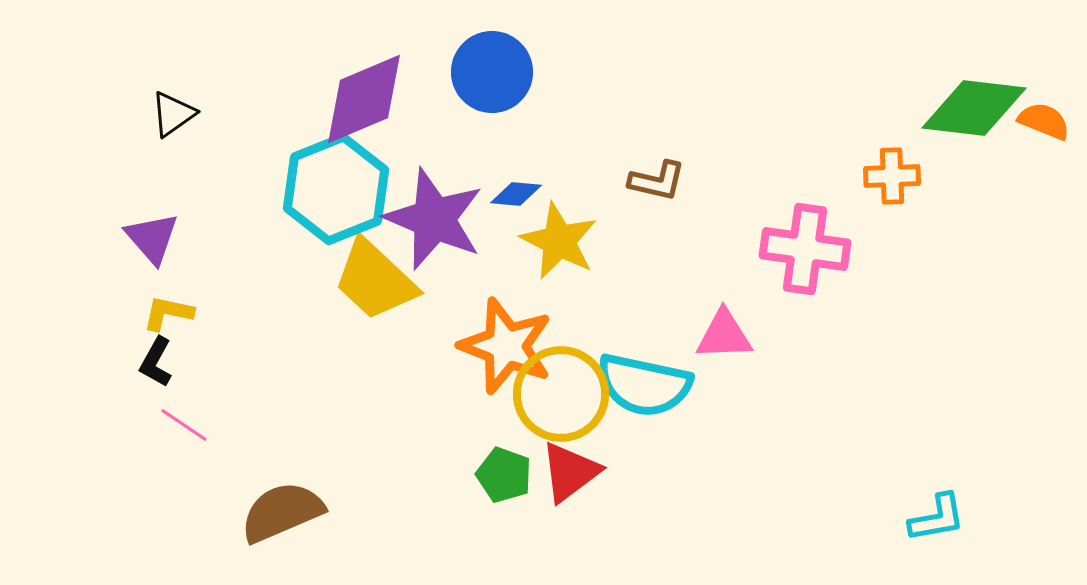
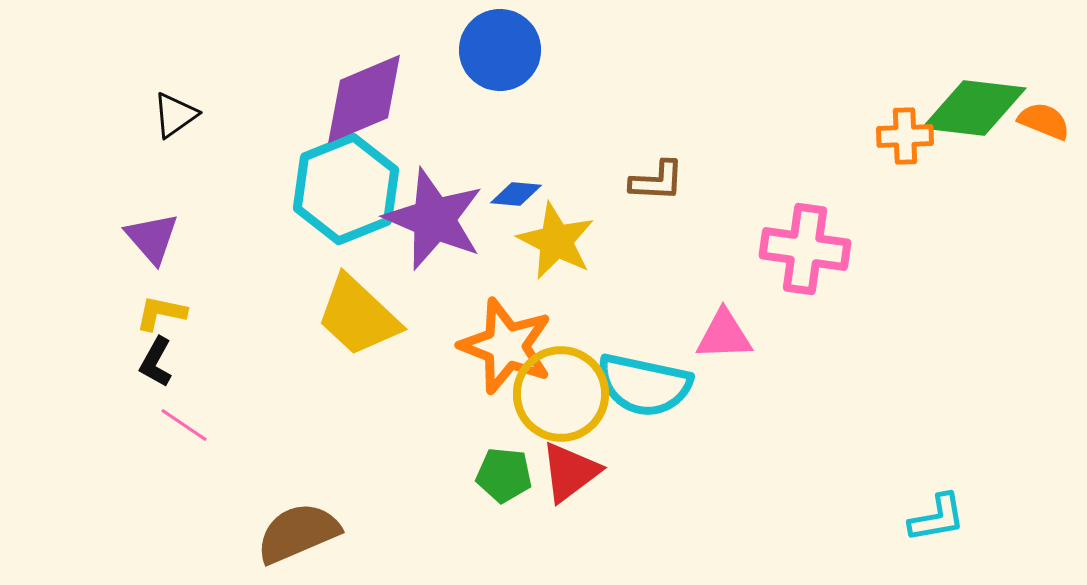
blue circle: moved 8 px right, 22 px up
black triangle: moved 2 px right, 1 px down
orange cross: moved 13 px right, 40 px up
brown L-shape: rotated 10 degrees counterclockwise
cyan hexagon: moved 10 px right
yellow star: moved 3 px left
yellow trapezoid: moved 17 px left, 36 px down
yellow L-shape: moved 7 px left
green pentagon: rotated 14 degrees counterclockwise
brown semicircle: moved 16 px right, 21 px down
